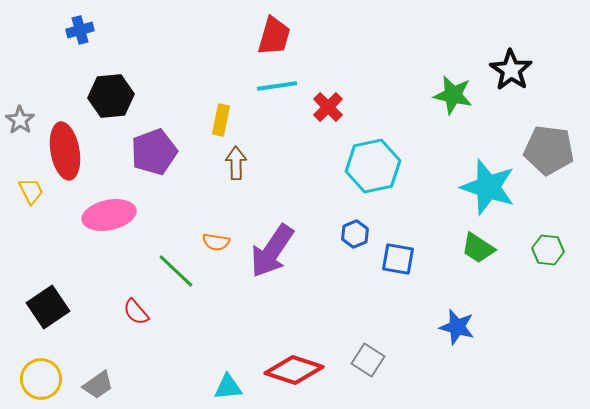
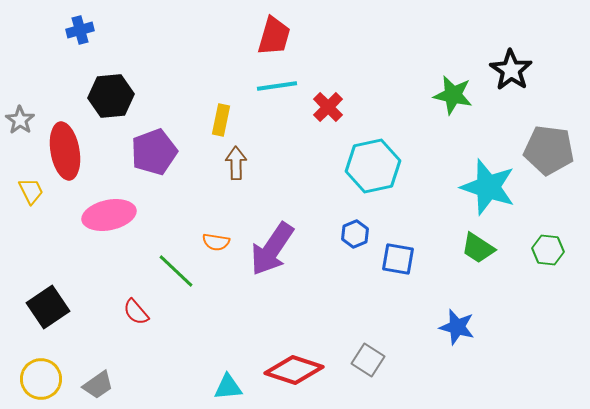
purple arrow: moved 2 px up
